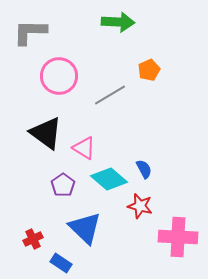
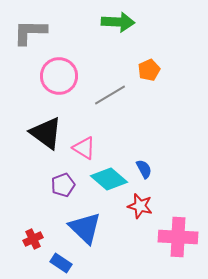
purple pentagon: rotated 15 degrees clockwise
